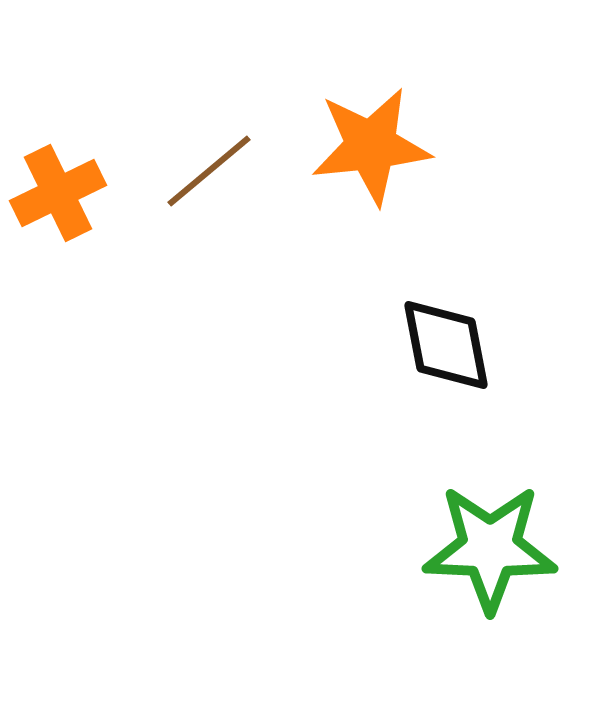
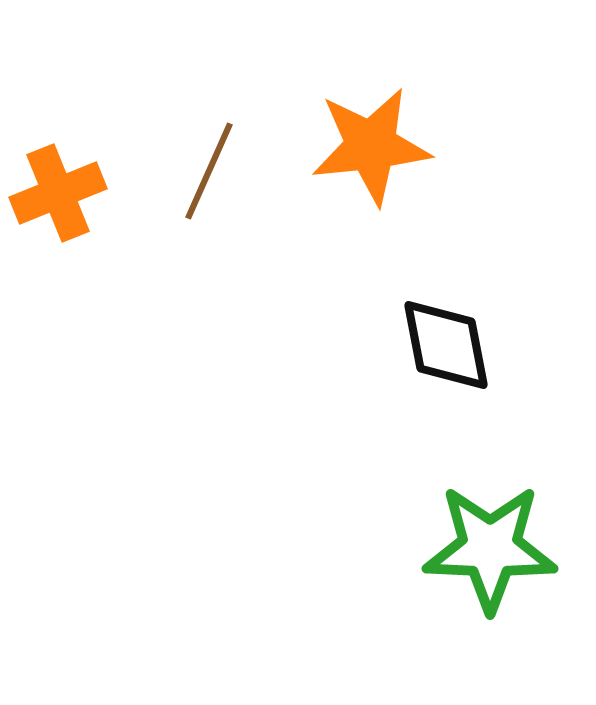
brown line: rotated 26 degrees counterclockwise
orange cross: rotated 4 degrees clockwise
